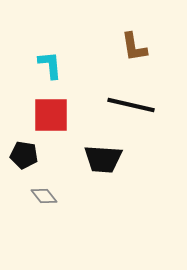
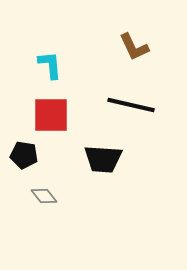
brown L-shape: rotated 16 degrees counterclockwise
